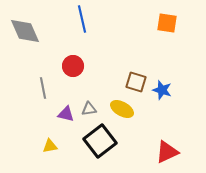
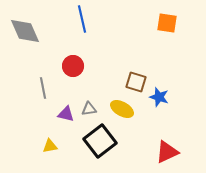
blue star: moved 3 px left, 7 px down
